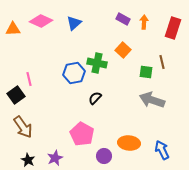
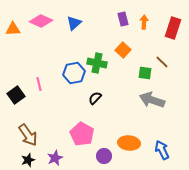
purple rectangle: rotated 48 degrees clockwise
brown line: rotated 32 degrees counterclockwise
green square: moved 1 px left, 1 px down
pink line: moved 10 px right, 5 px down
brown arrow: moved 5 px right, 8 px down
black star: rotated 24 degrees clockwise
